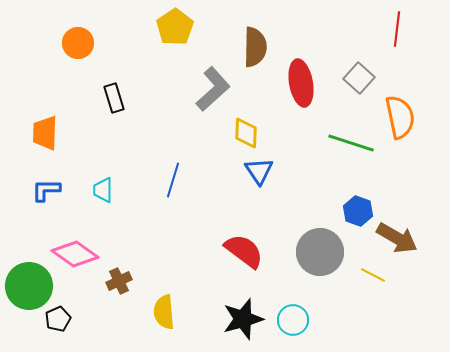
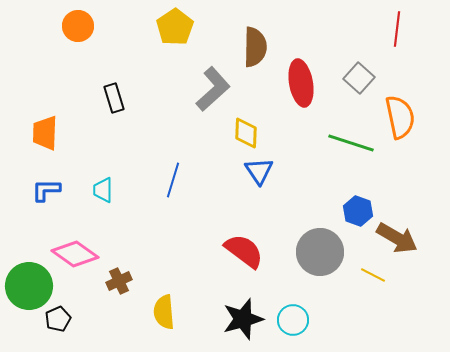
orange circle: moved 17 px up
